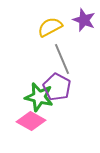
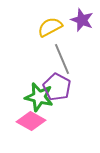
purple star: moved 2 px left
